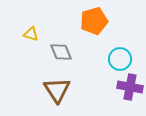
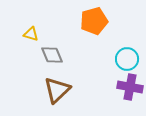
gray diamond: moved 9 px left, 3 px down
cyan circle: moved 7 px right
brown triangle: rotated 20 degrees clockwise
